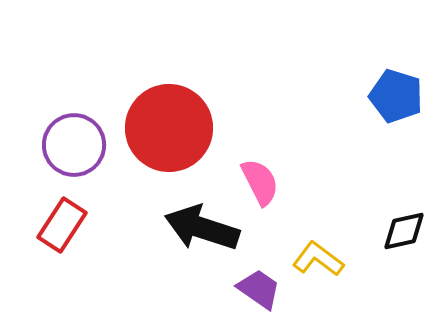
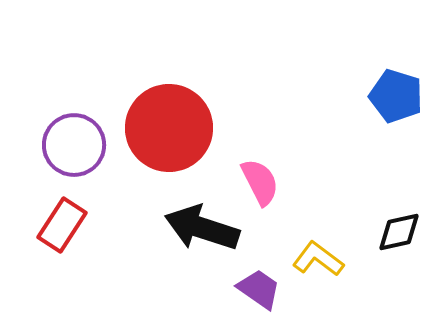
black diamond: moved 5 px left, 1 px down
